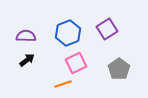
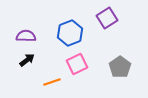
purple square: moved 11 px up
blue hexagon: moved 2 px right
pink square: moved 1 px right, 1 px down
gray pentagon: moved 1 px right, 2 px up
orange line: moved 11 px left, 2 px up
